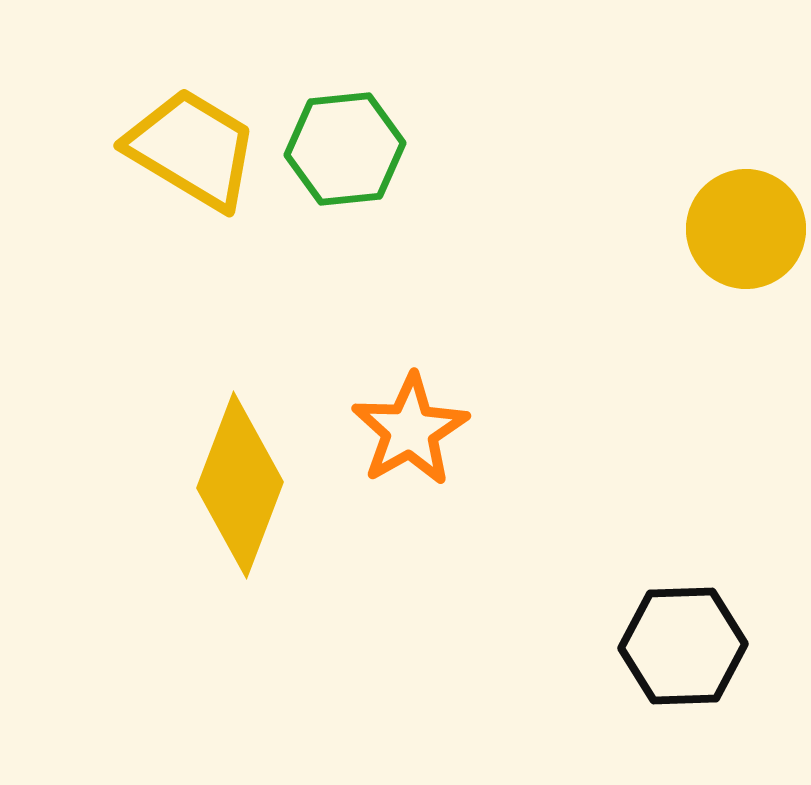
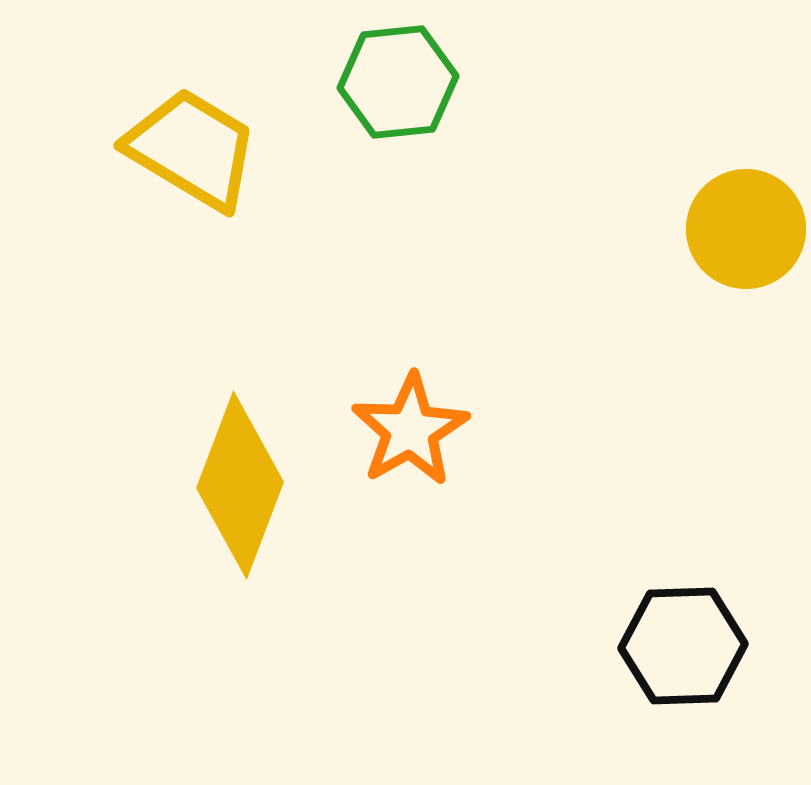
green hexagon: moved 53 px right, 67 px up
